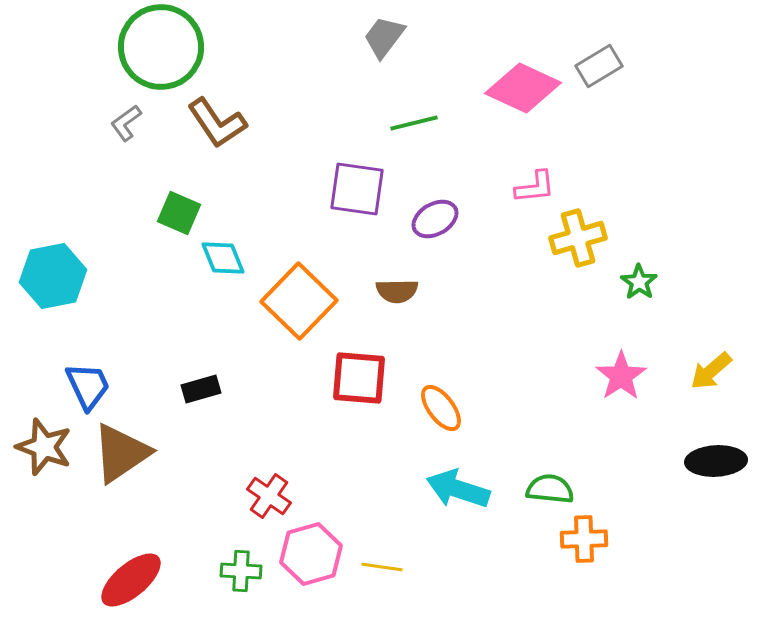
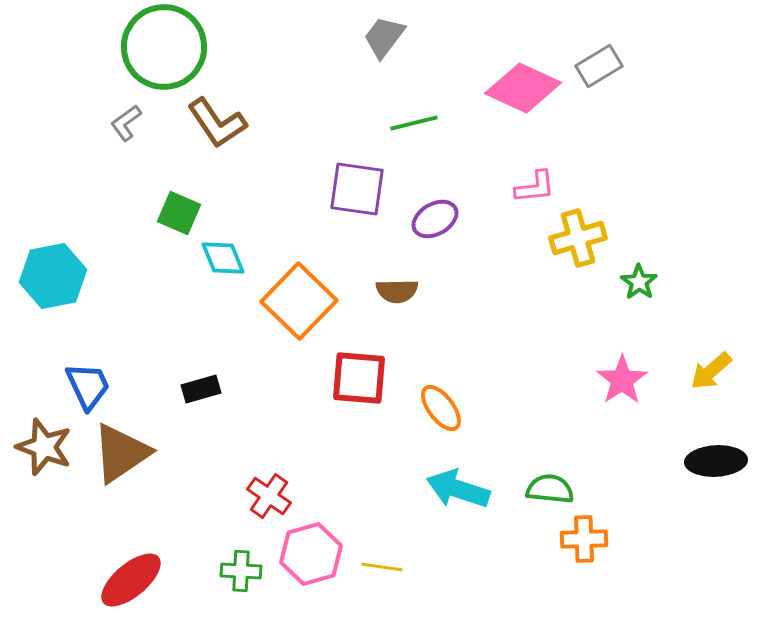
green circle: moved 3 px right
pink star: moved 1 px right, 4 px down
